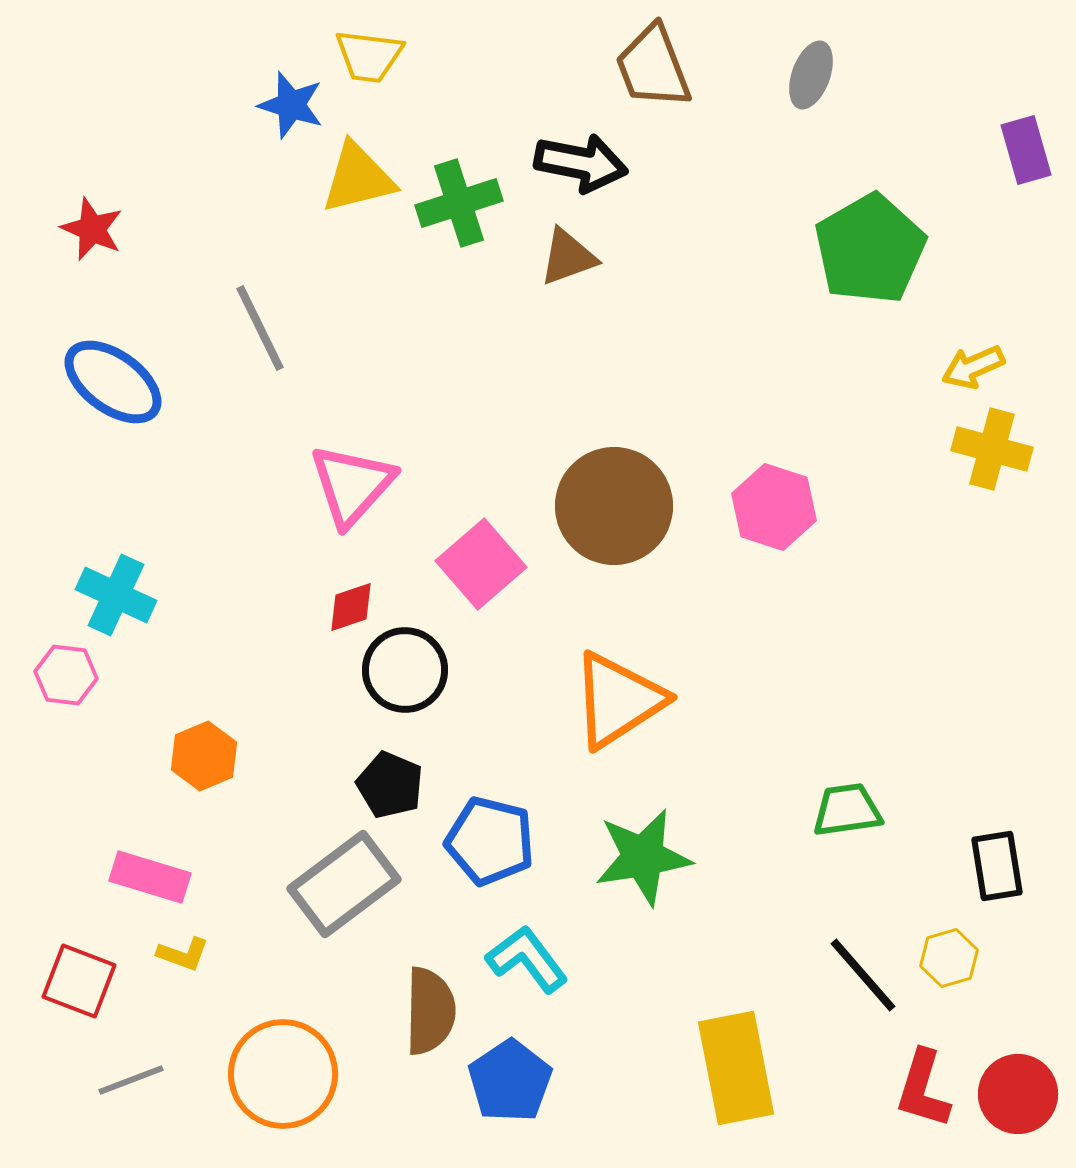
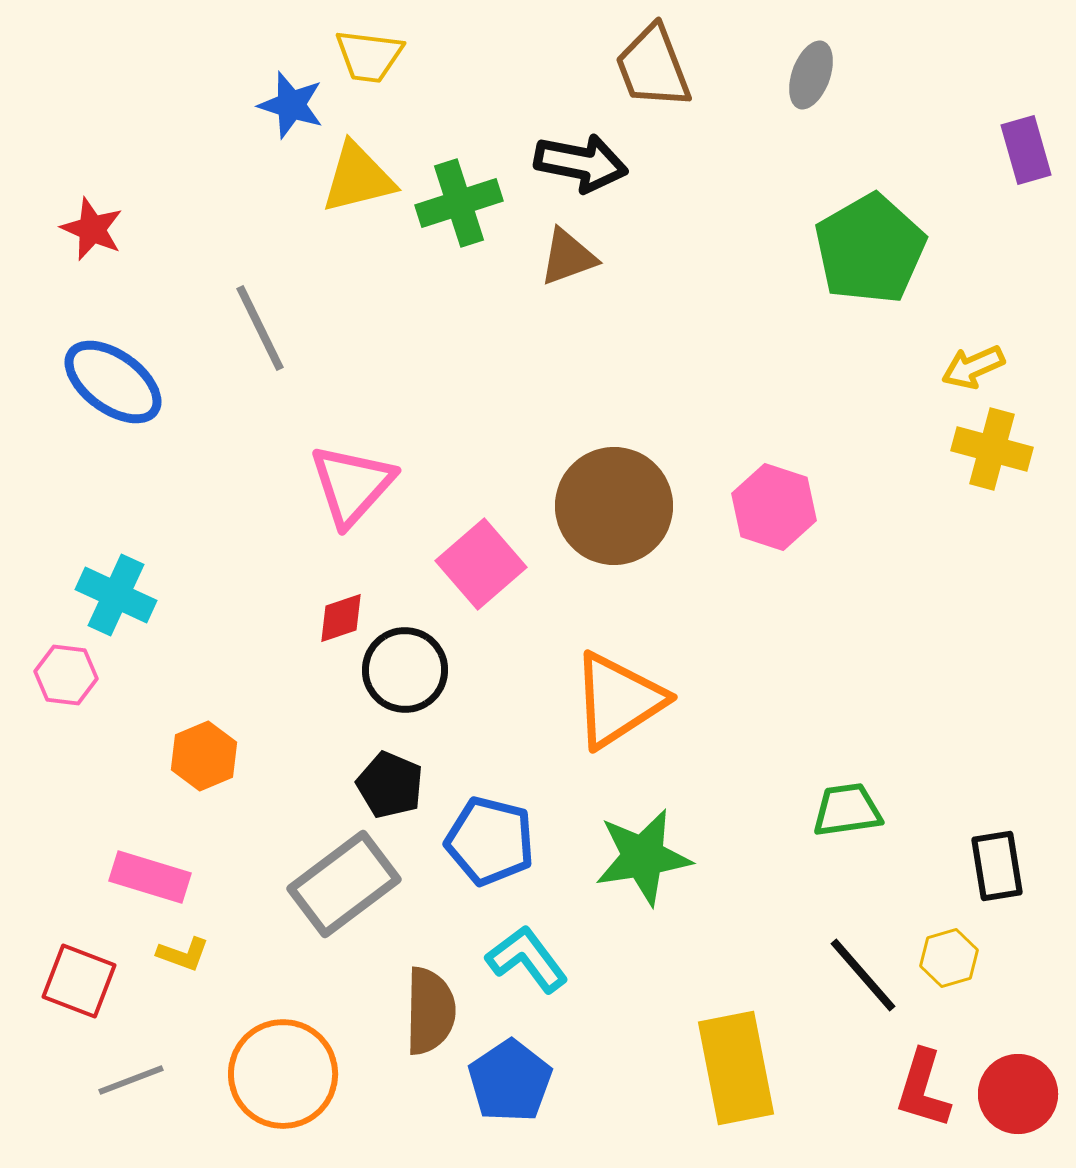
red diamond at (351, 607): moved 10 px left, 11 px down
